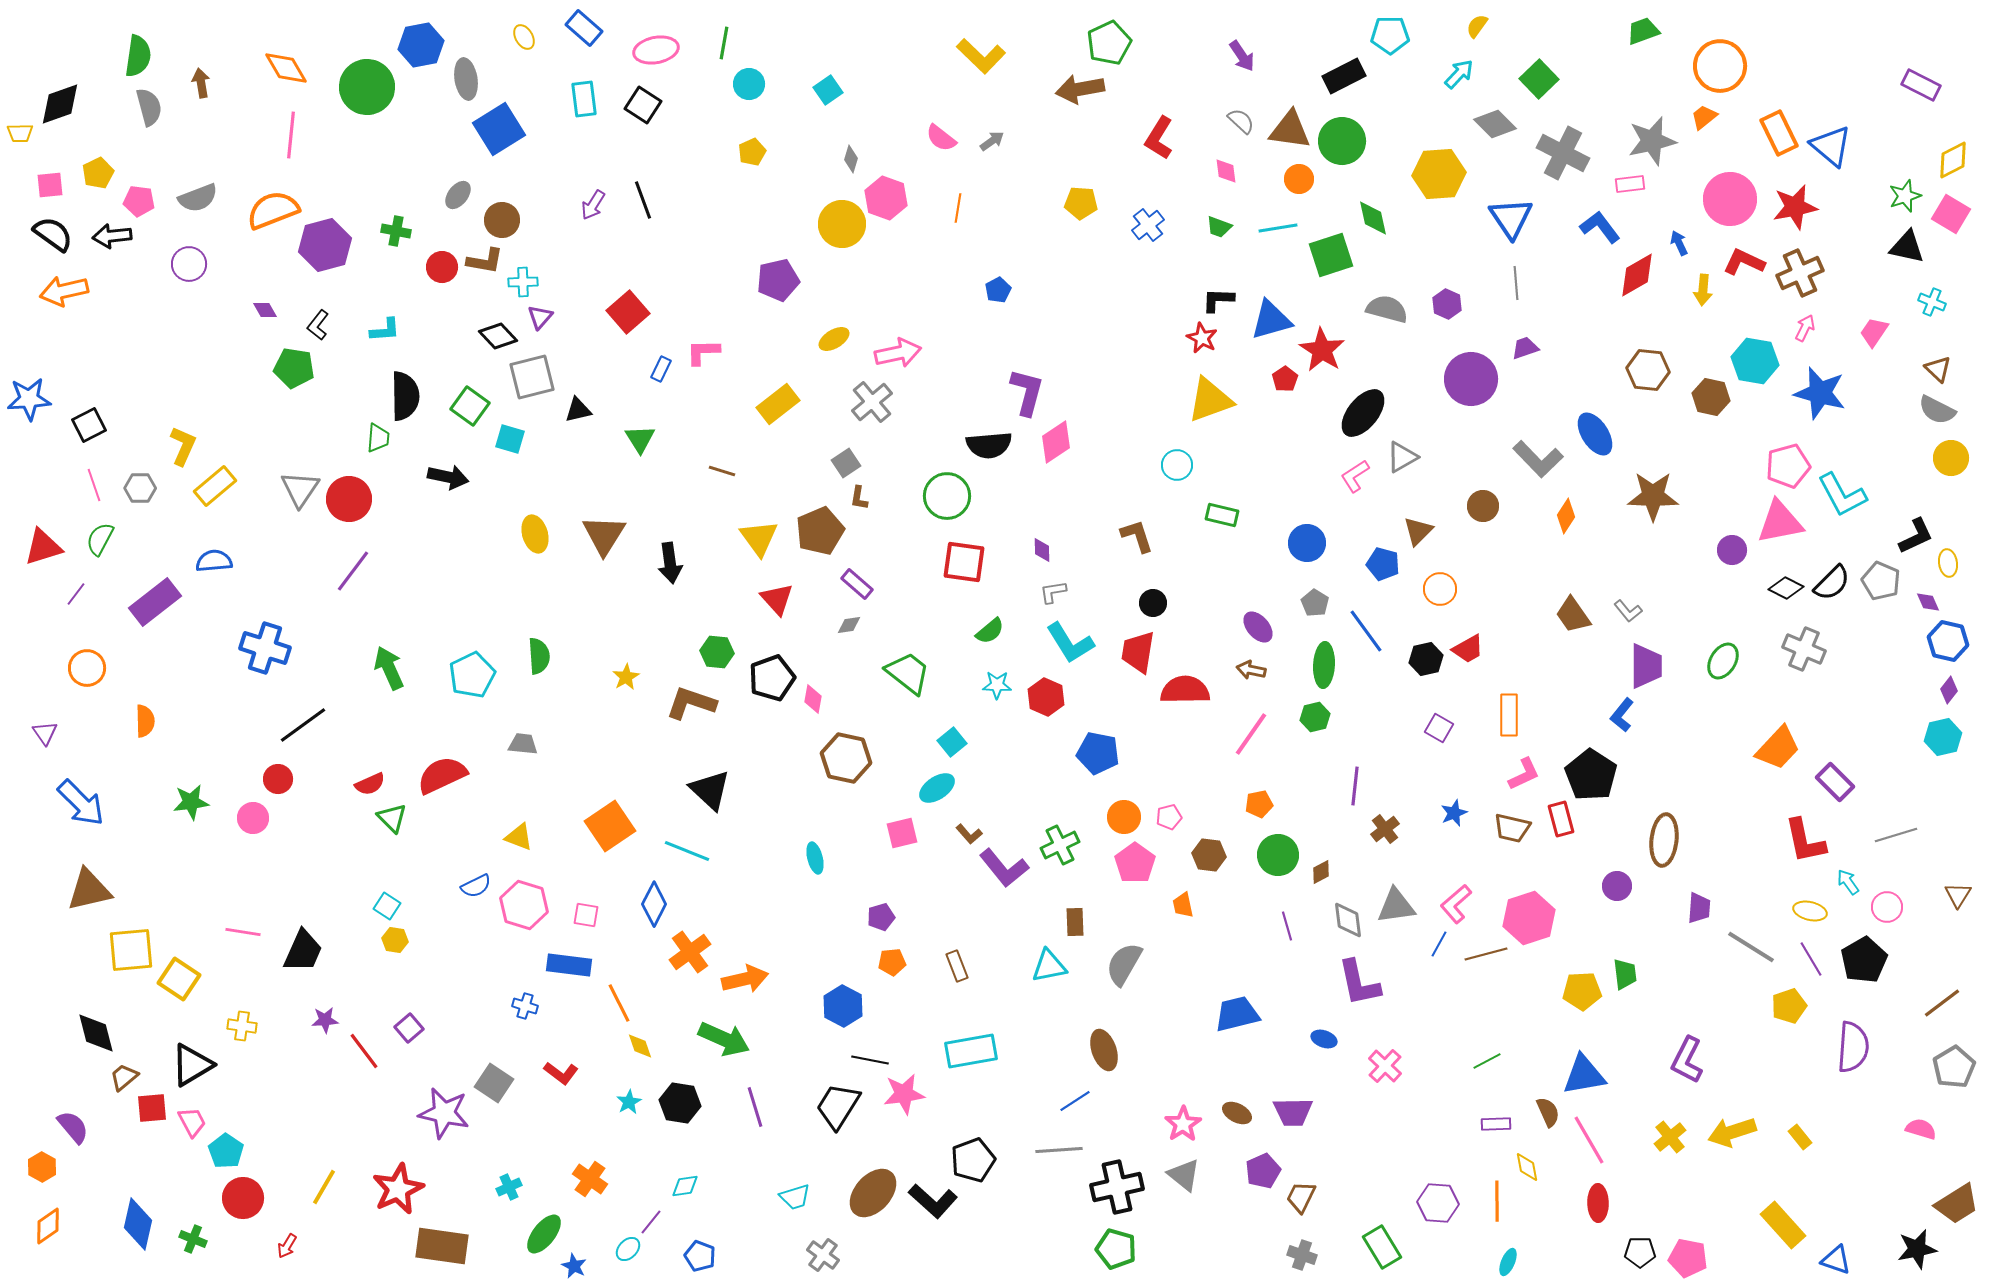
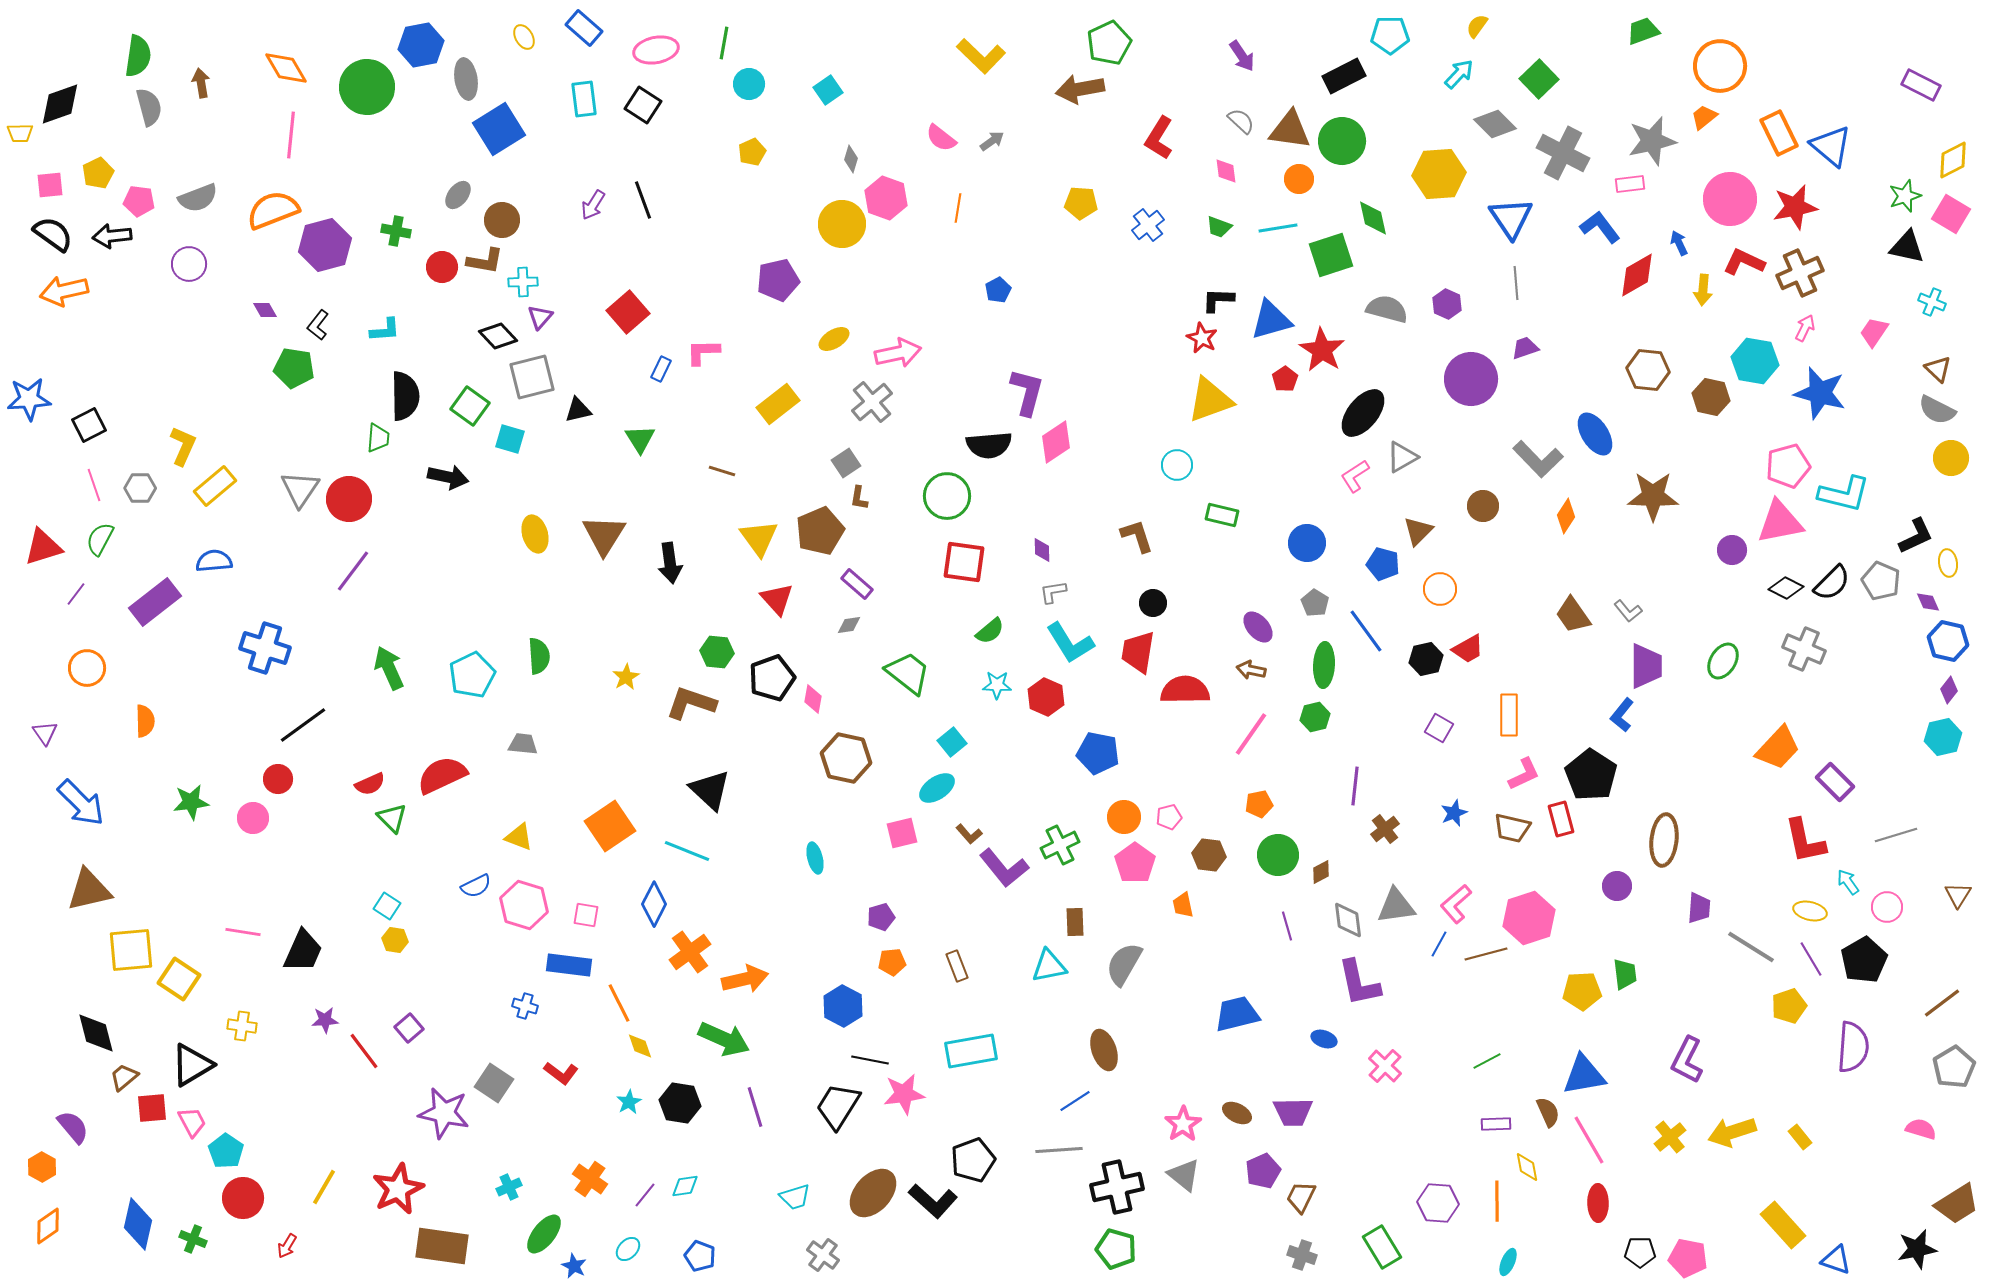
cyan L-shape at (1842, 495): moved 2 px right, 1 px up; rotated 48 degrees counterclockwise
purple line at (651, 1222): moved 6 px left, 27 px up
